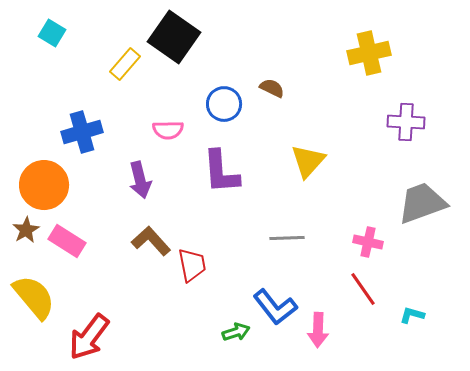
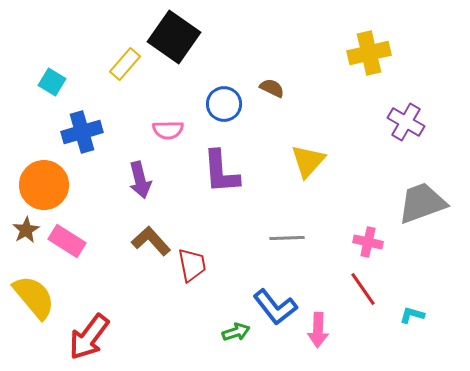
cyan square: moved 49 px down
purple cross: rotated 27 degrees clockwise
